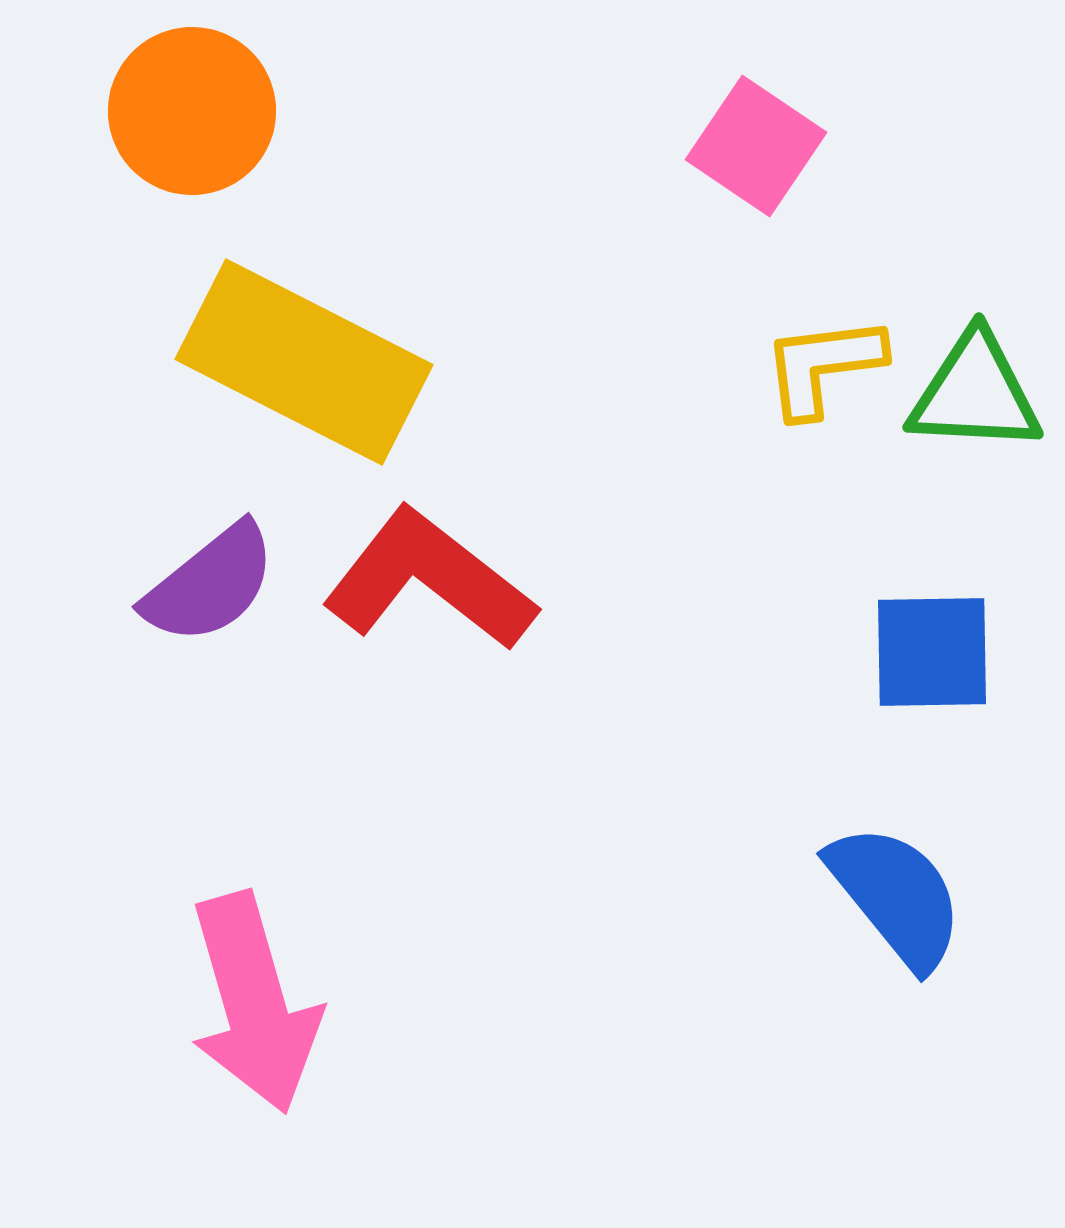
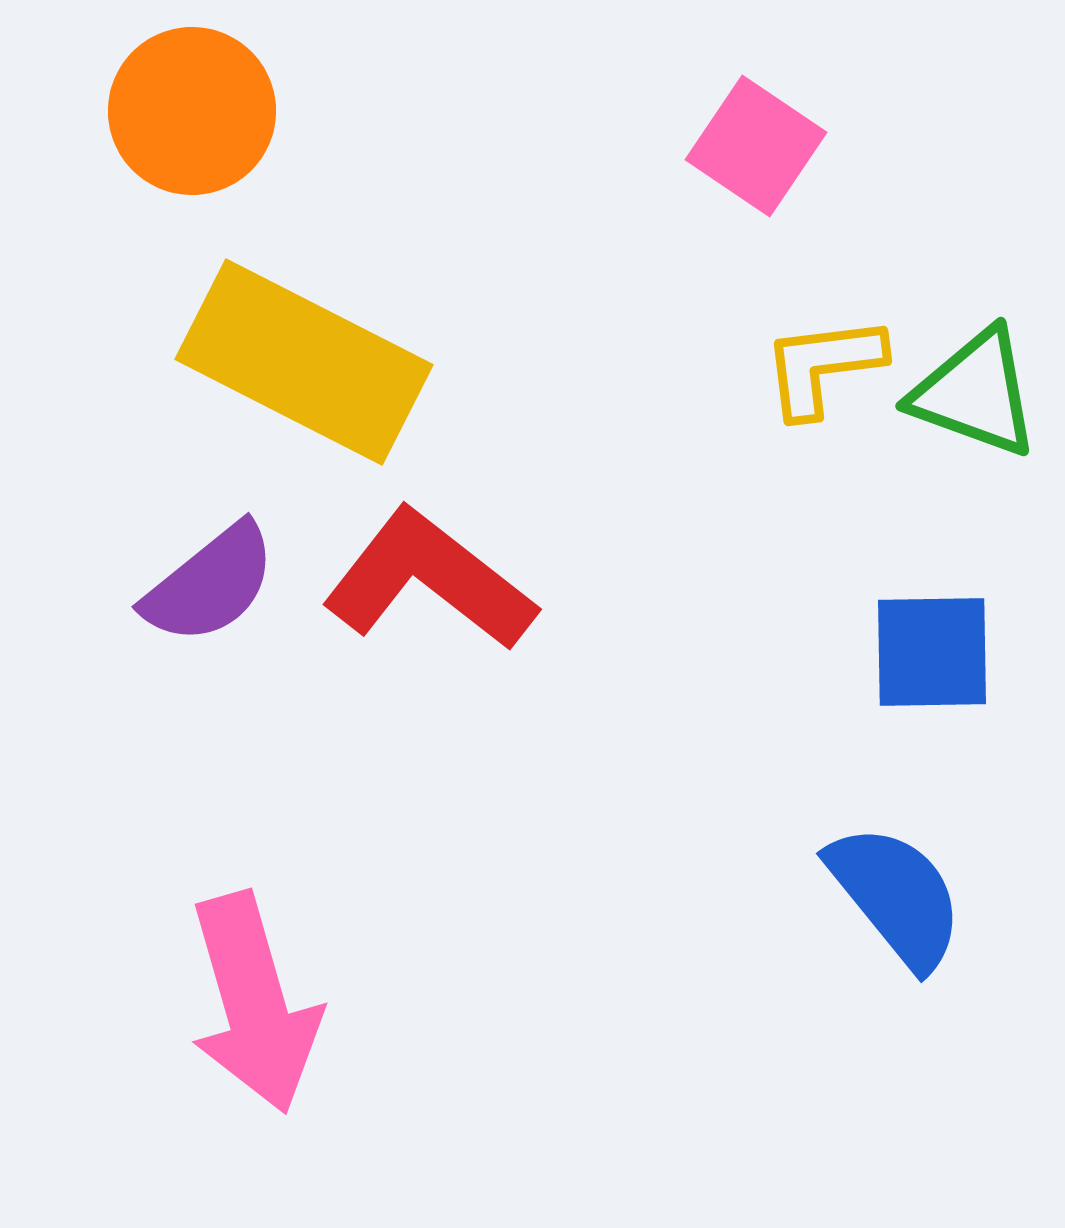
green triangle: rotated 17 degrees clockwise
